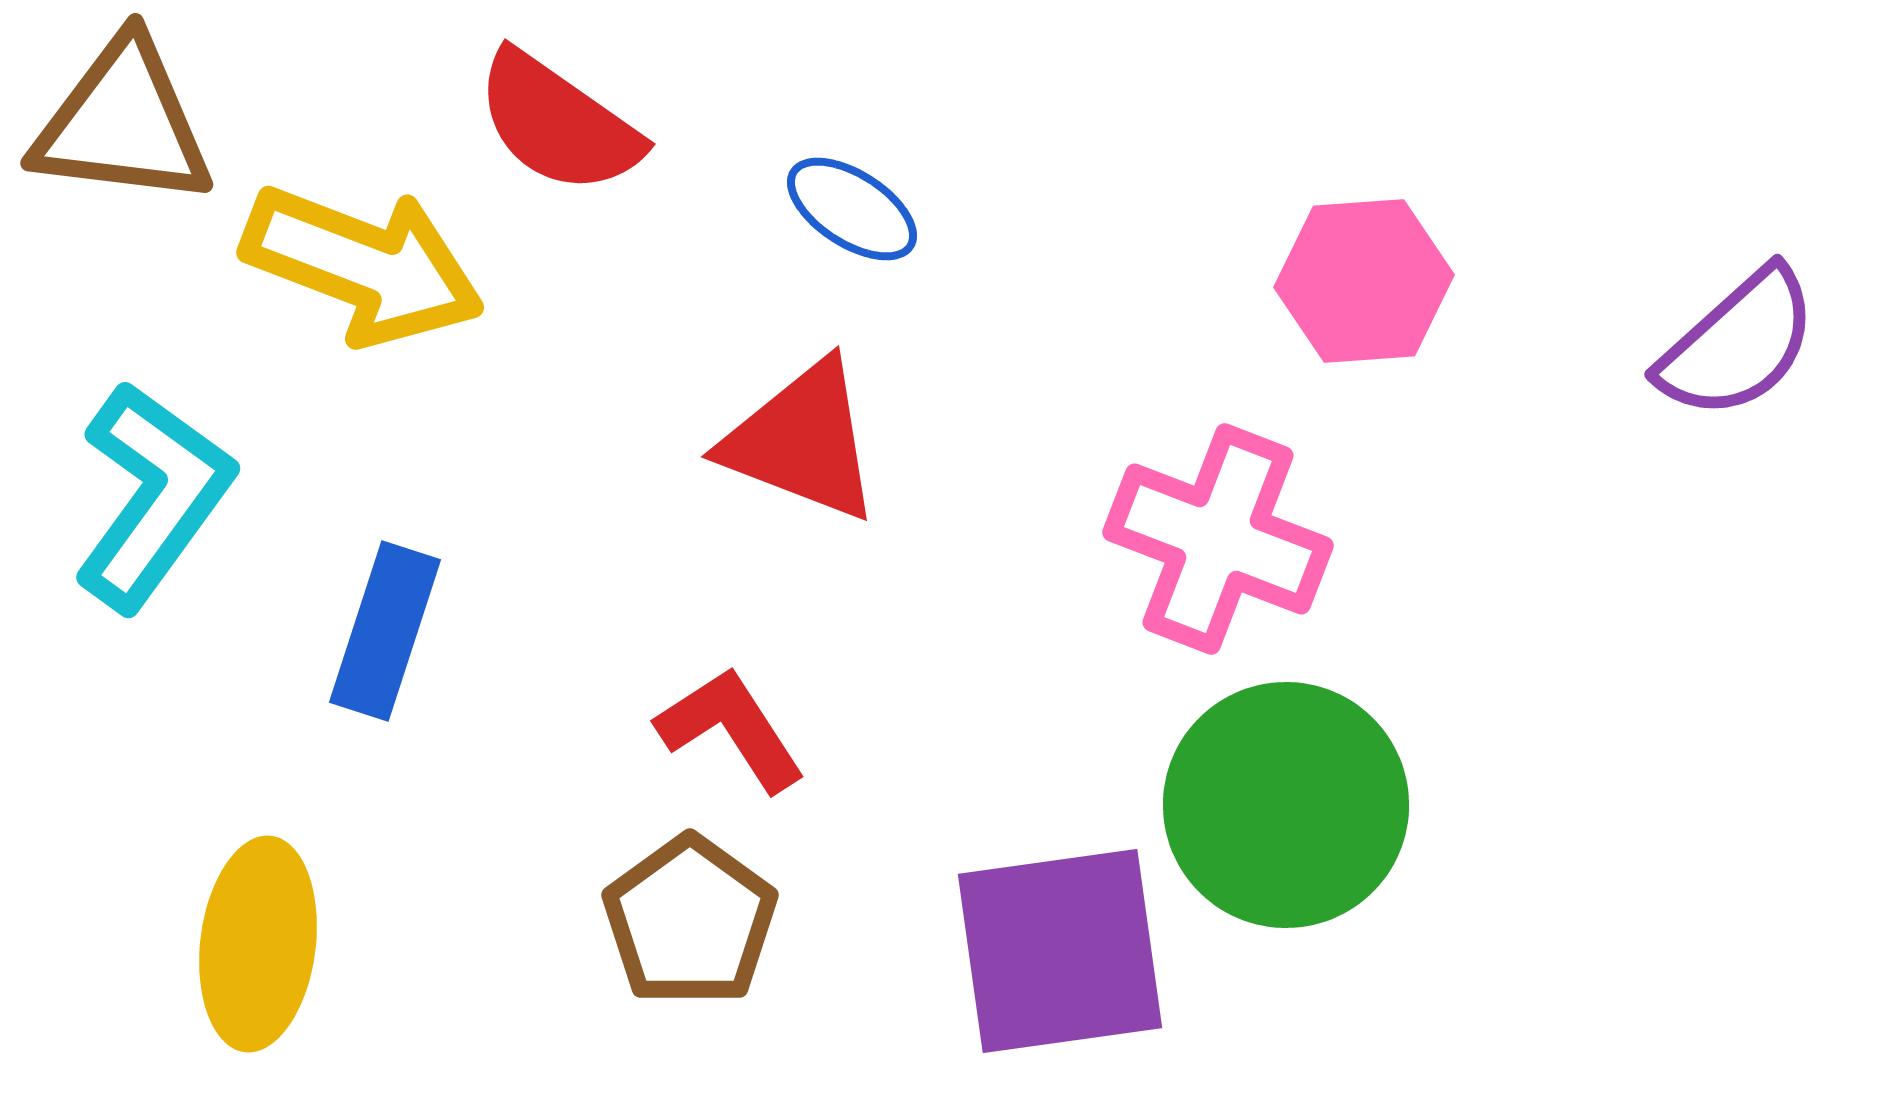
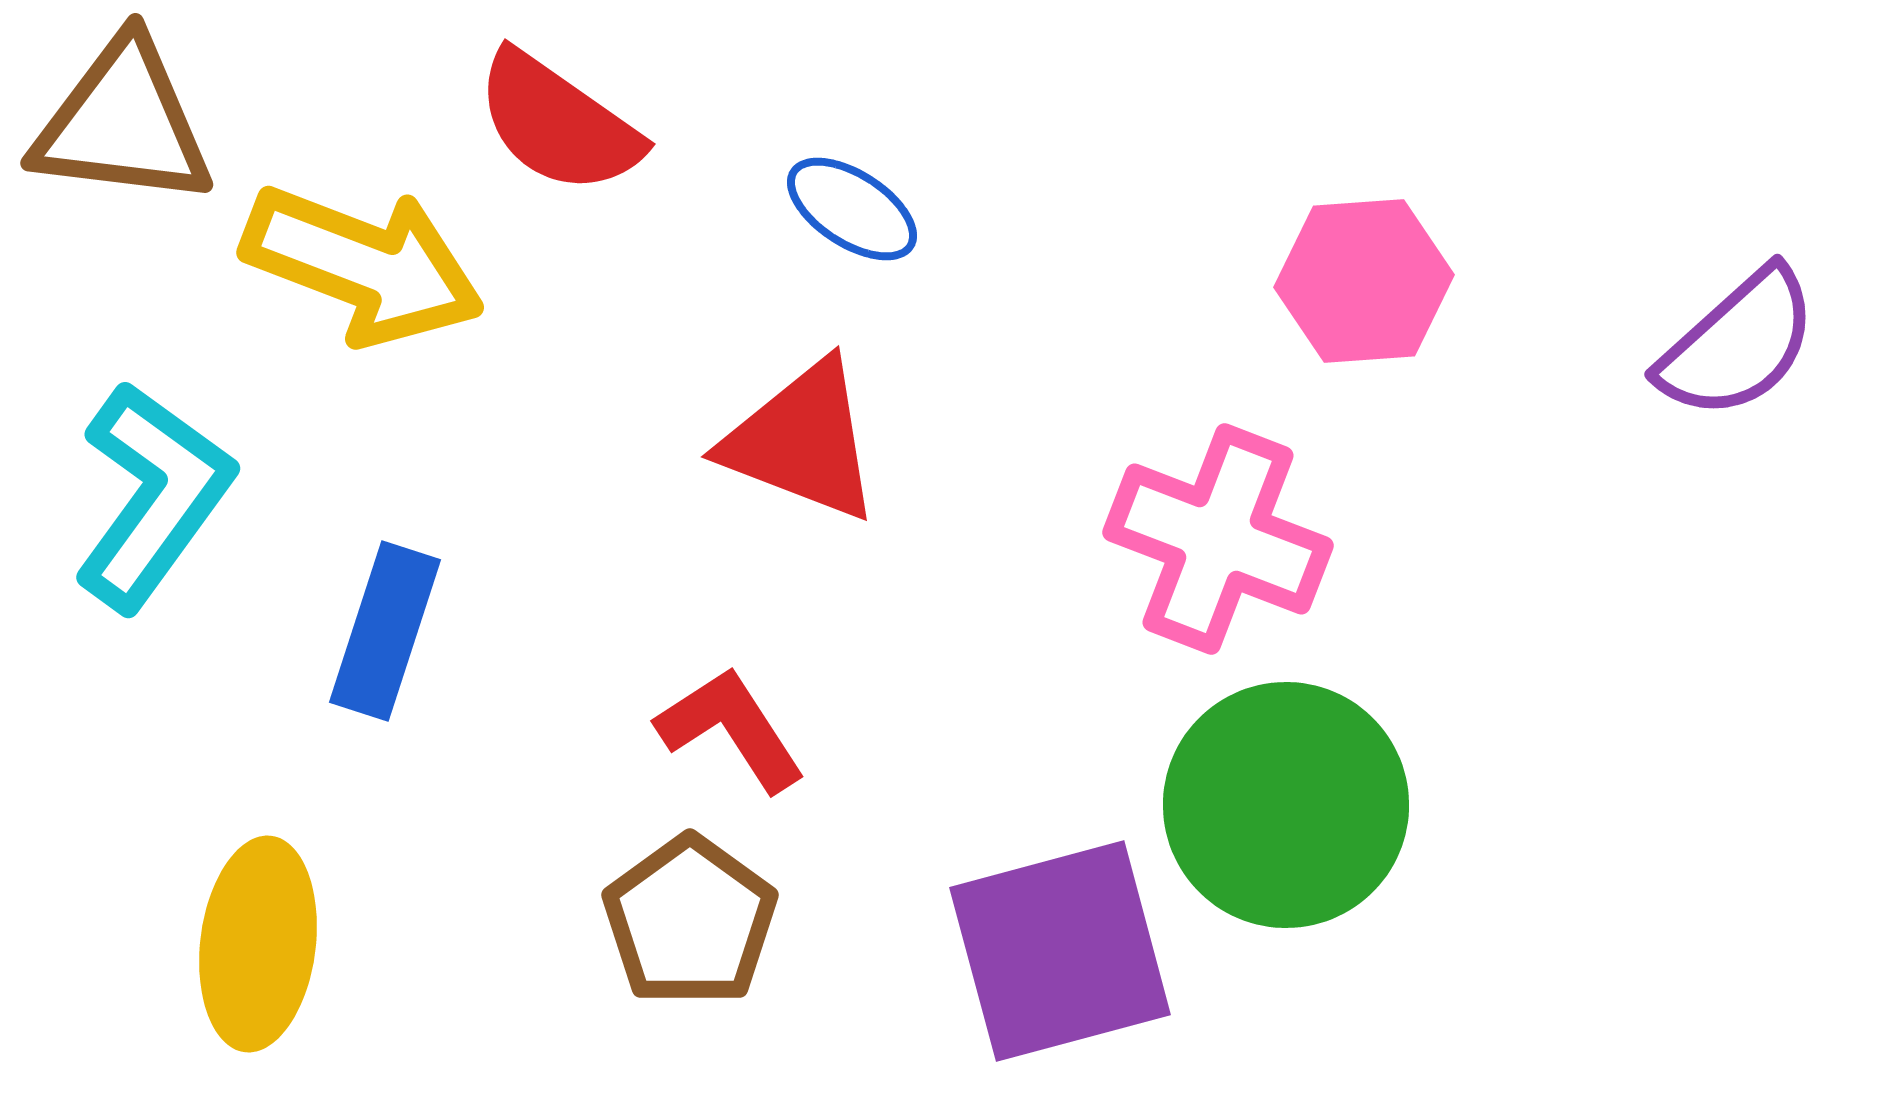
purple square: rotated 7 degrees counterclockwise
